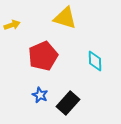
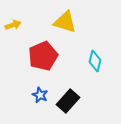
yellow triangle: moved 4 px down
yellow arrow: moved 1 px right
cyan diamond: rotated 15 degrees clockwise
black rectangle: moved 2 px up
